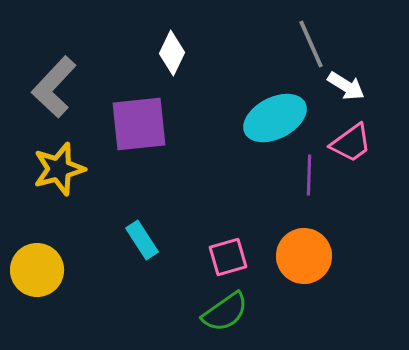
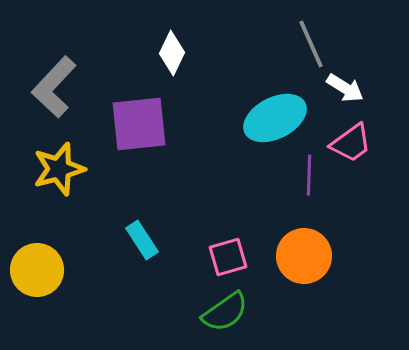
white arrow: moved 1 px left, 2 px down
